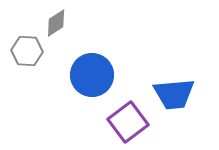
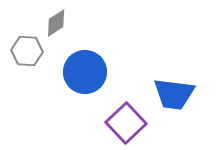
blue circle: moved 7 px left, 3 px up
blue trapezoid: rotated 12 degrees clockwise
purple square: moved 2 px left, 1 px down; rotated 6 degrees counterclockwise
